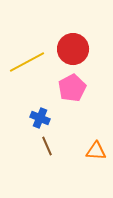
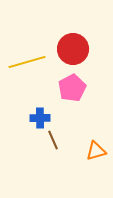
yellow line: rotated 12 degrees clockwise
blue cross: rotated 24 degrees counterclockwise
brown line: moved 6 px right, 6 px up
orange triangle: rotated 20 degrees counterclockwise
